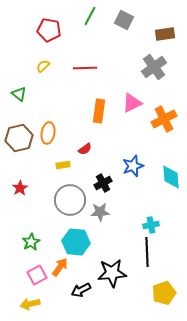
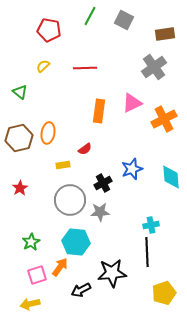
green triangle: moved 1 px right, 2 px up
blue star: moved 1 px left, 3 px down
pink square: rotated 12 degrees clockwise
